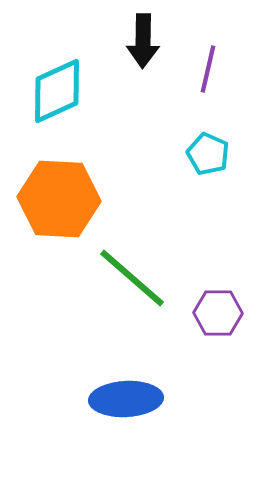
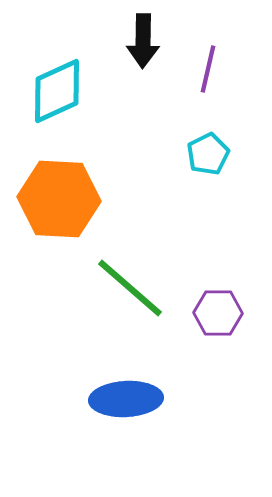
cyan pentagon: rotated 21 degrees clockwise
green line: moved 2 px left, 10 px down
